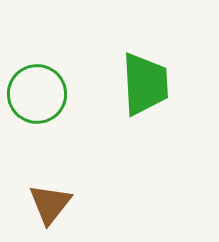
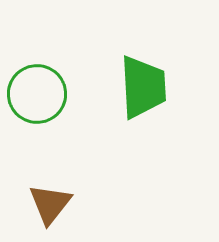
green trapezoid: moved 2 px left, 3 px down
